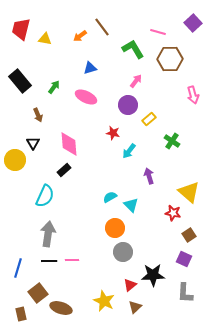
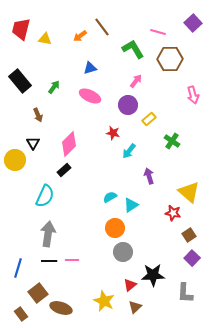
pink ellipse at (86, 97): moved 4 px right, 1 px up
pink diamond at (69, 144): rotated 50 degrees clockwise
cyan triangle at (131, 205): rotated 42 degrees clockwise
purple square at (184, 259): moved 8 px right, 1 px up; rotated 21 degrees clockwise
brown rectangle at (21, 314): rotated 24 degrees counterclockwise
